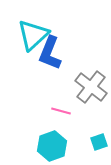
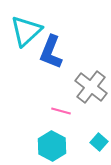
cyan triangle: moved 7 px left, 4 px up
blue L-shape: moved 1 px right, 1 px up
cyan square: rotated 30 degrees counterclockwise
cyan hexagon: rotated 12 degrees counterclockwise
